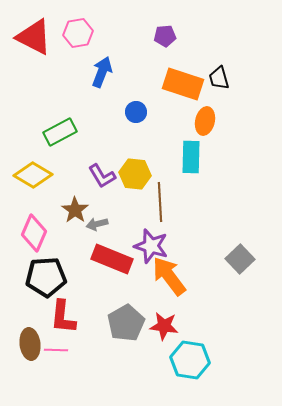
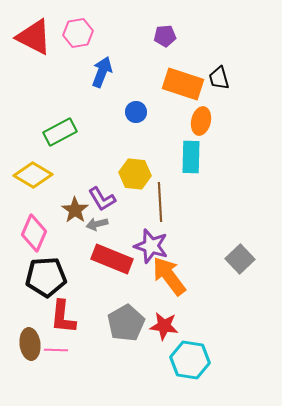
orange ellipse: moved 4 px left
purple L-shape: moved 23 px down
